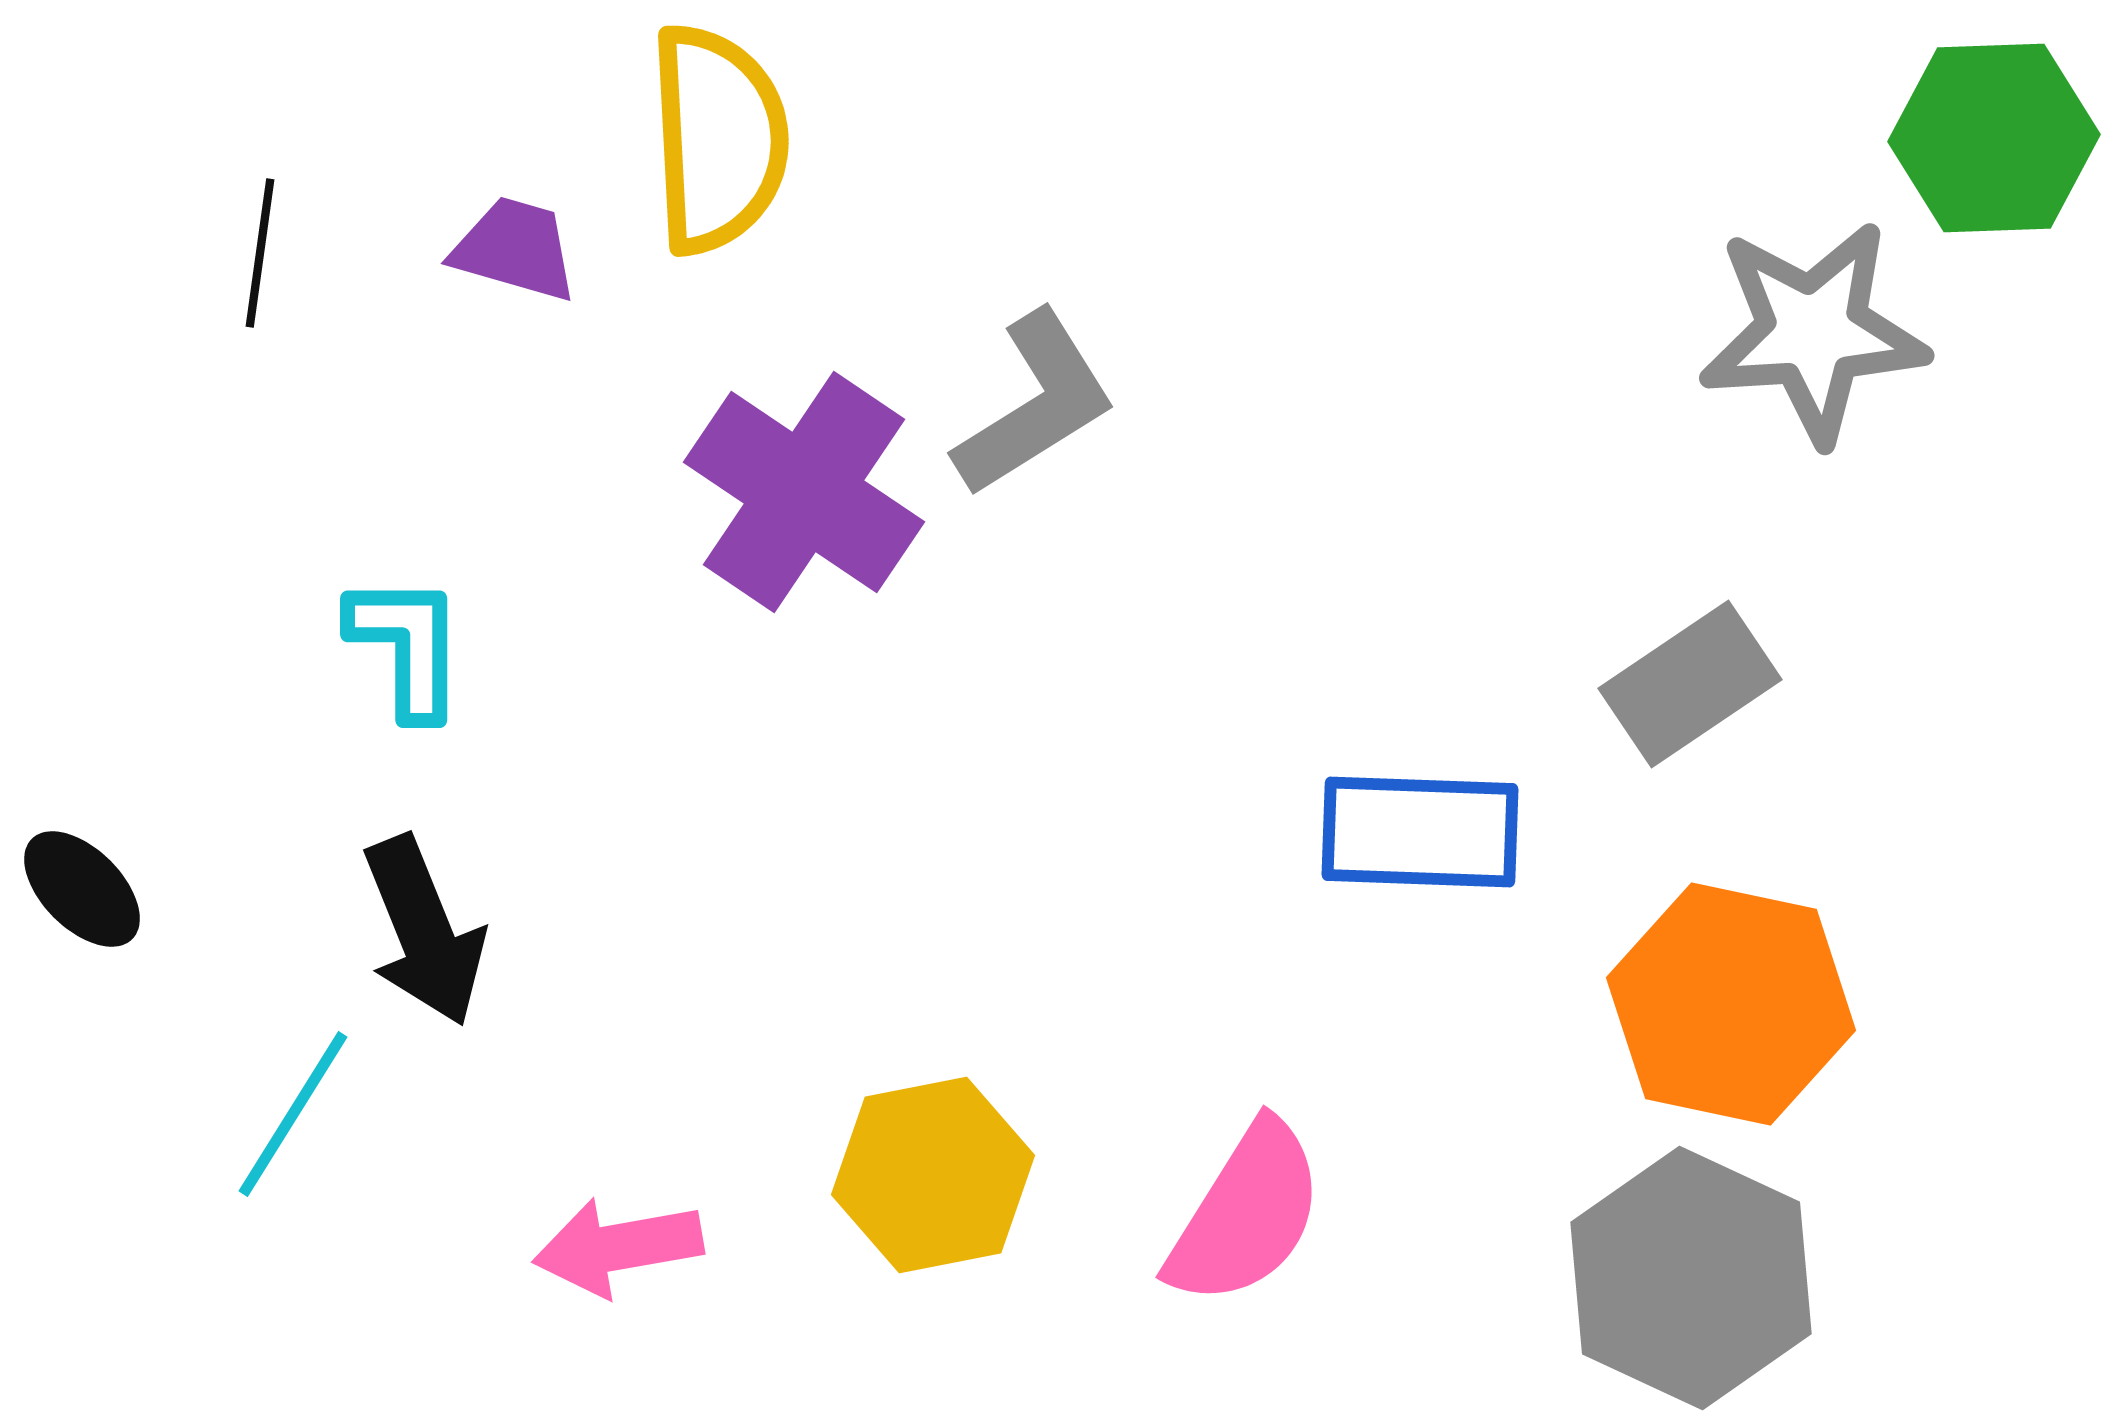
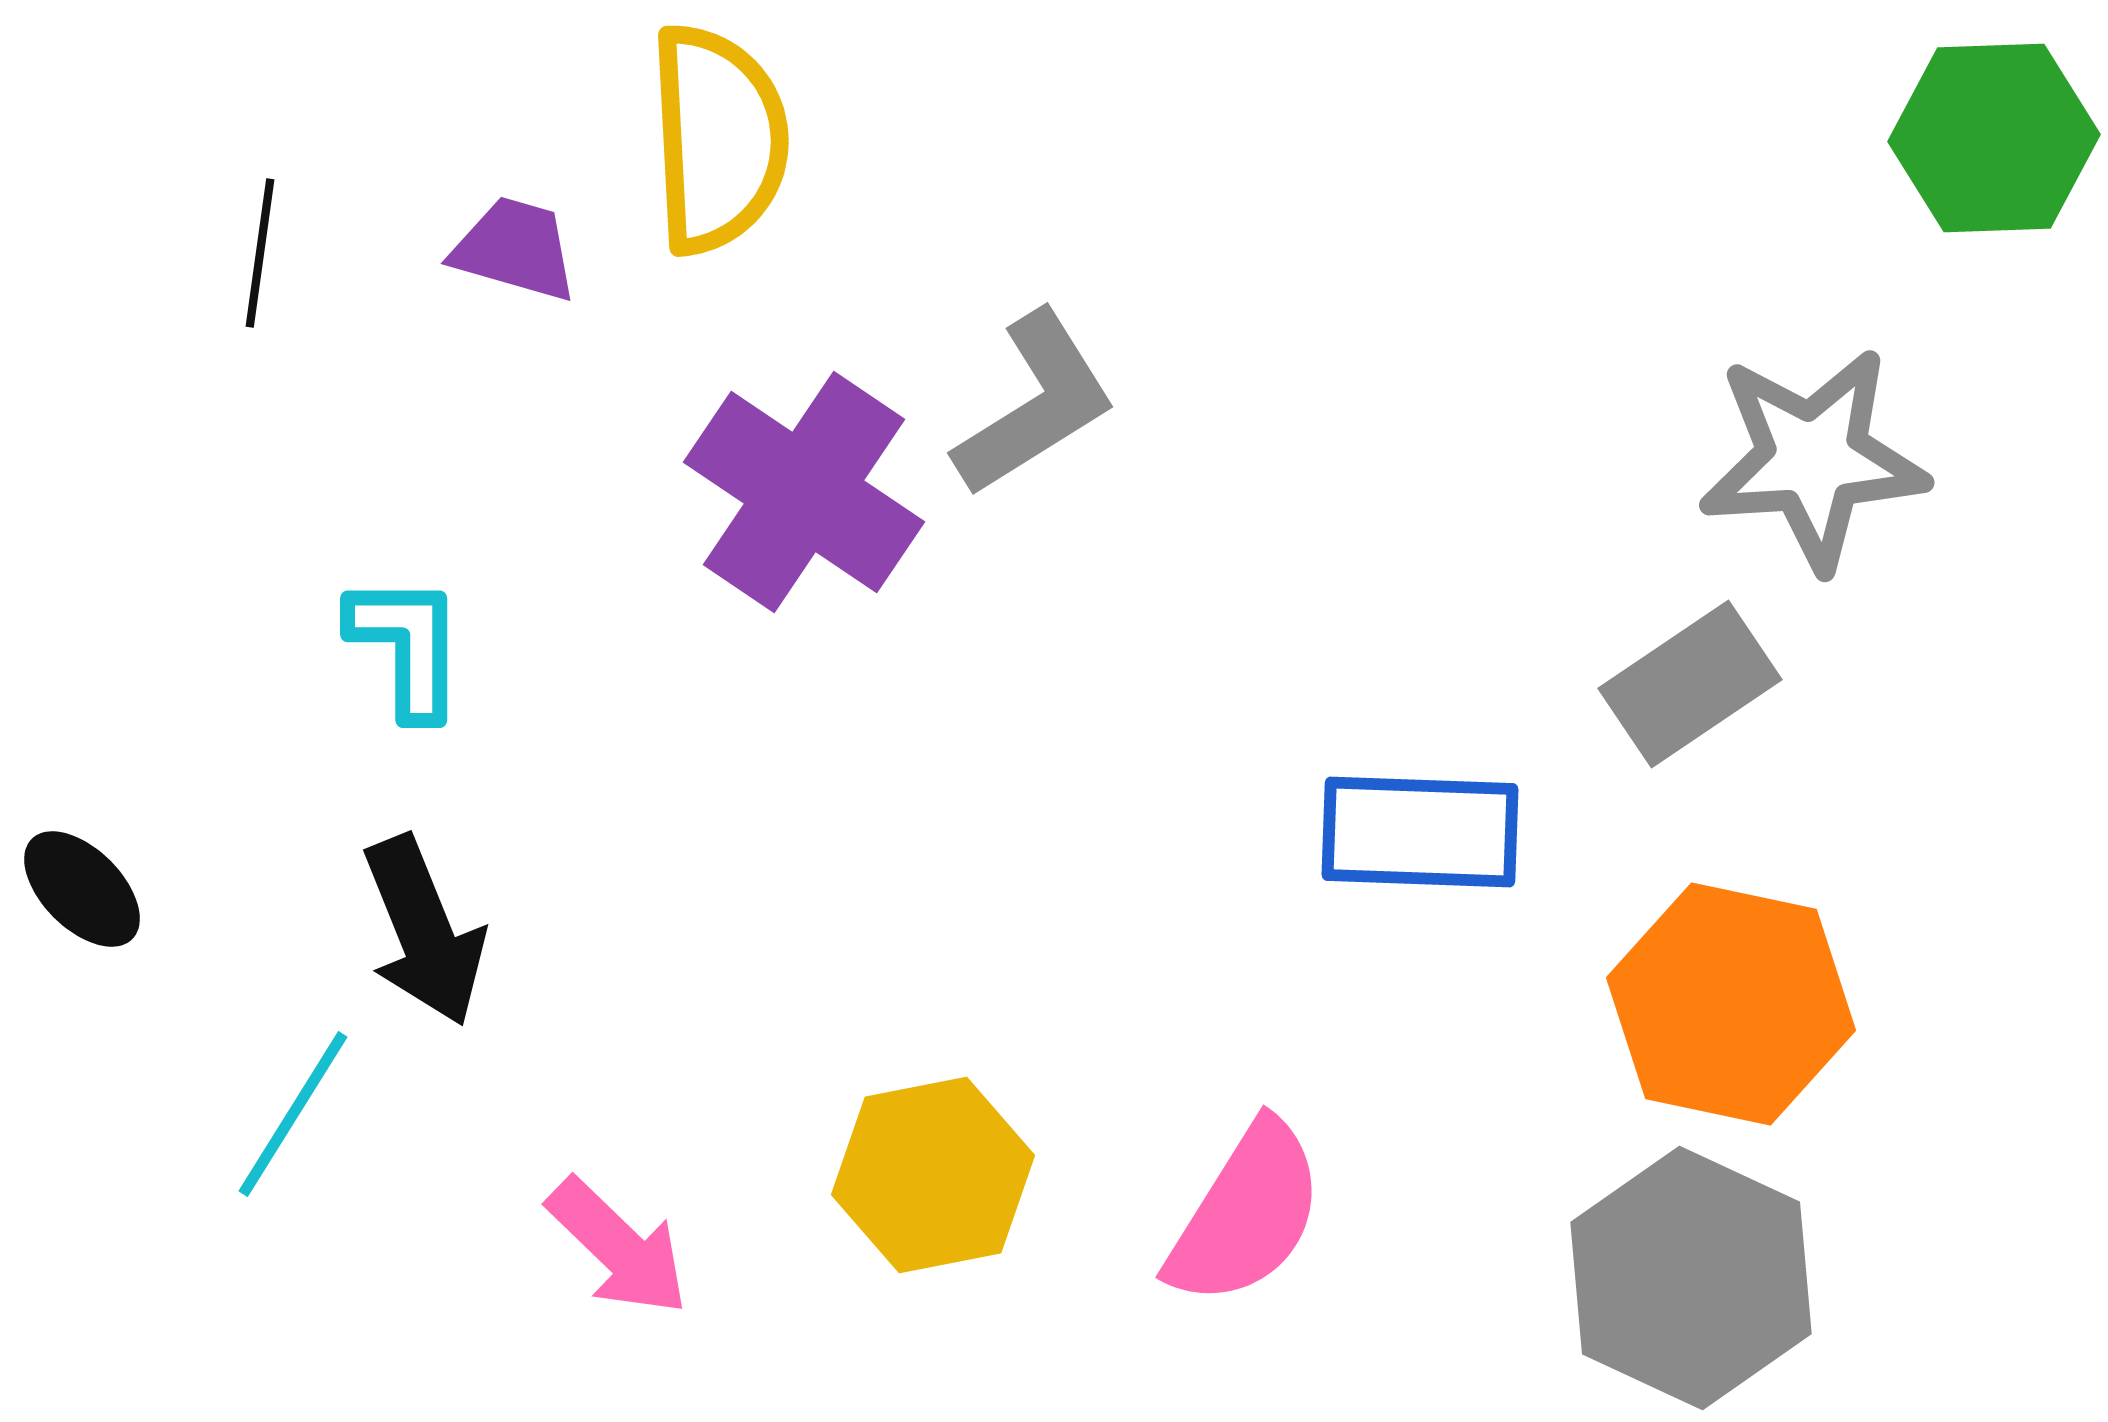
gray star: moved 127 px down
pink arrow: rotated 126 degrees counterclockwise
